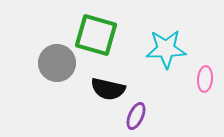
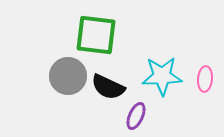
green square: rotated 9 degrees counterclockwise
cyan star: moved 4 px left, 27 px down
gray circle: moved 11 px right, 13 px down
black semicircle: moved 2 px up; rotated 12 degrees clockwise
